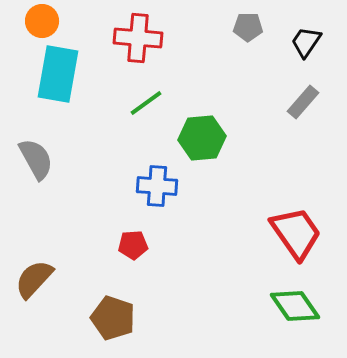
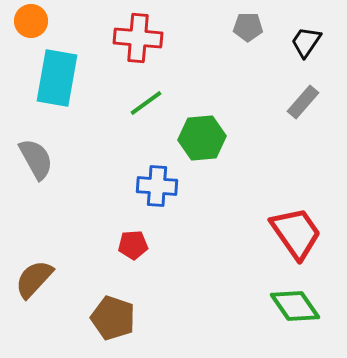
orange circle: moved 11 px left
cyan rectangle: moved 1 px left, 4 px down
